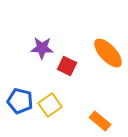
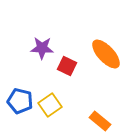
orange ellipse: moved 2 px left, 1 px down
